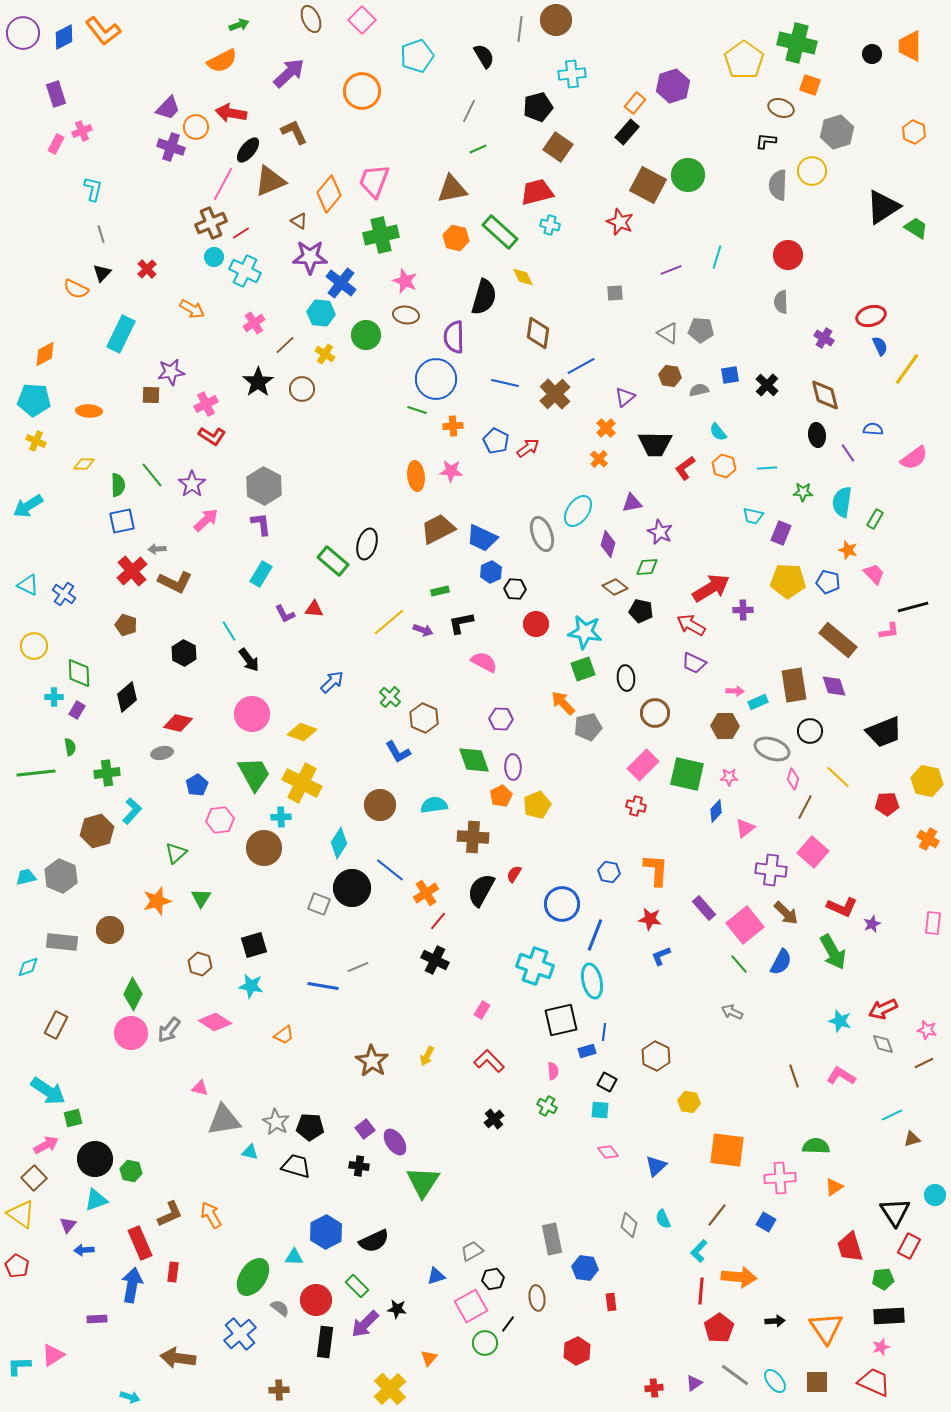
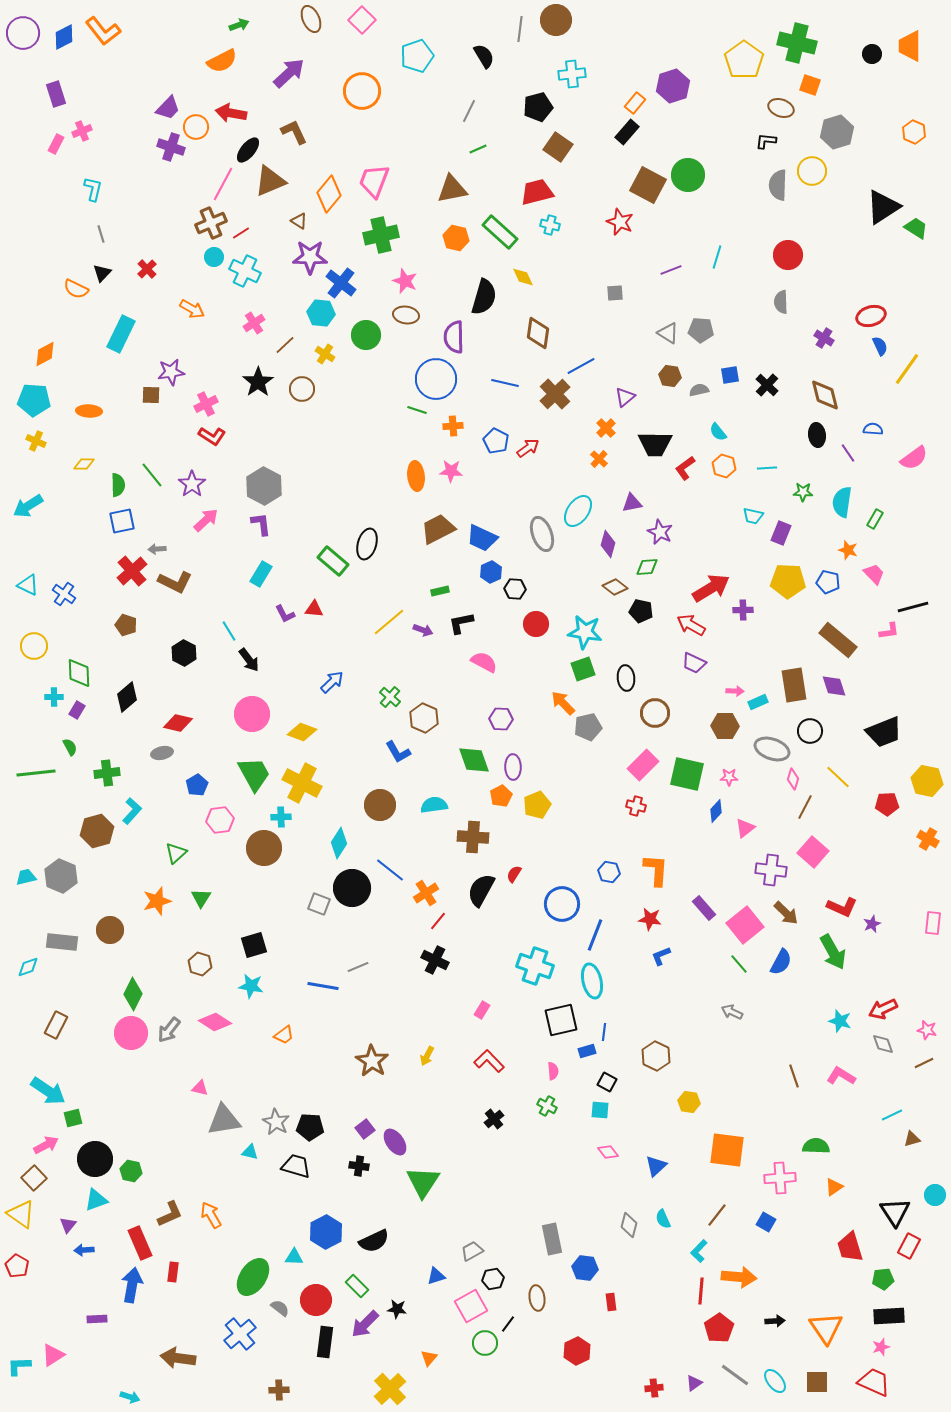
green semicircle at (70, 747): rotated 18 degrees counterclockwise
